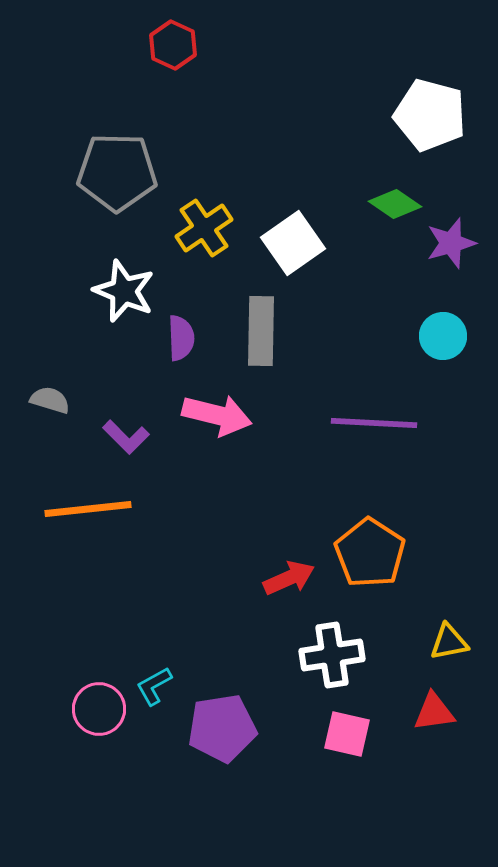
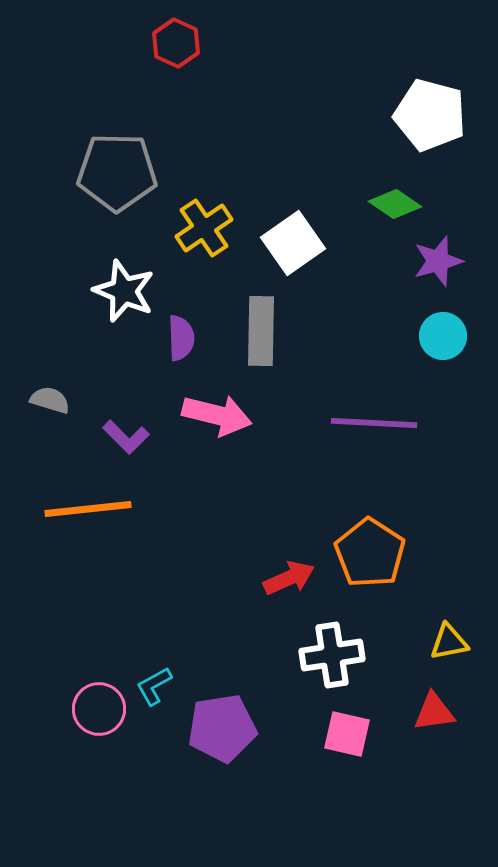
red hexagon: moved 3 px right, 2 px up
purple star: moved 13 px left, 18 px down
